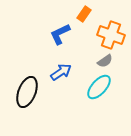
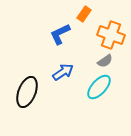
blue arrow: moved 2 px right
